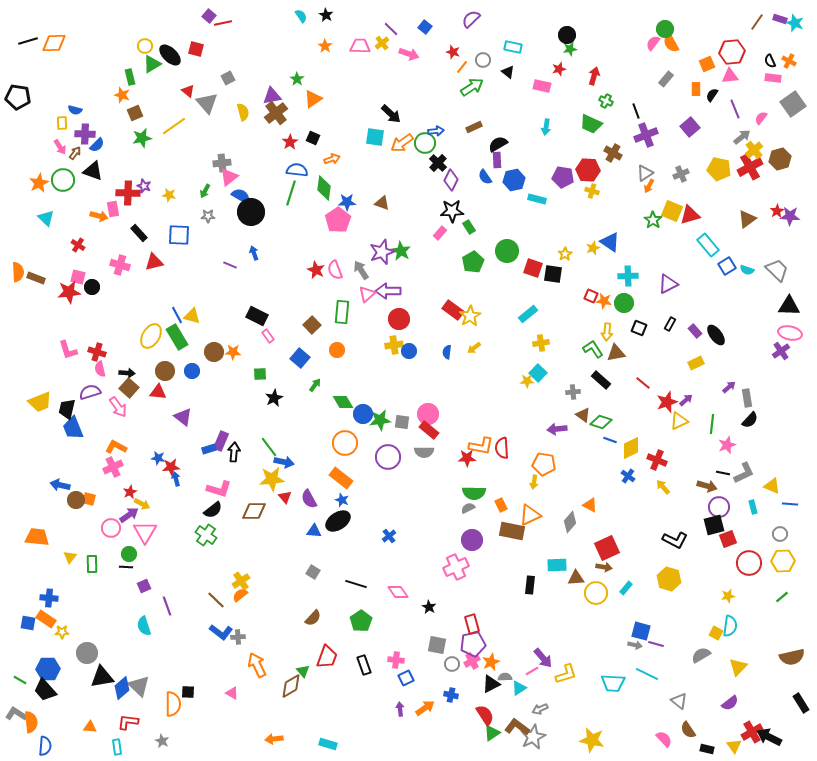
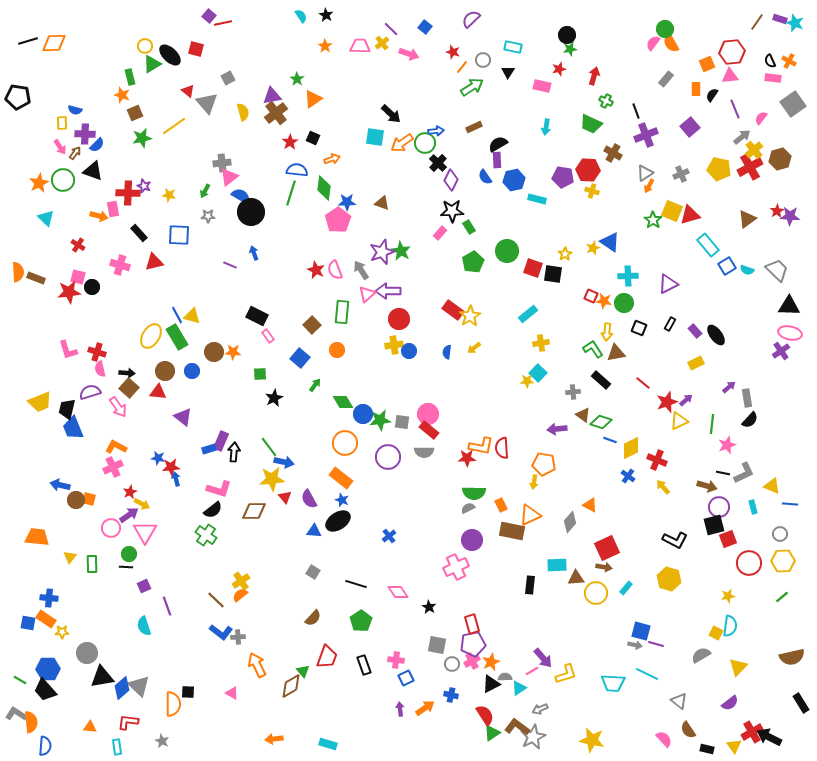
black triangle at (508, 72): rotated 24 degrees clockwise
